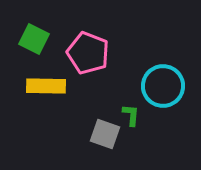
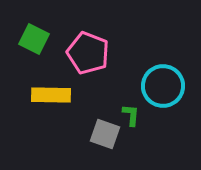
yellow rectangle: moved 5 px right, 9 px down
